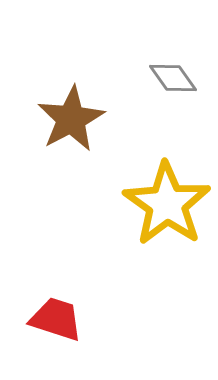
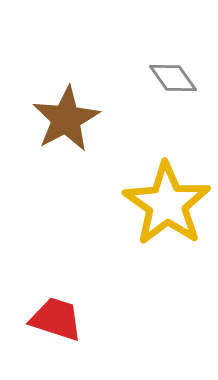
brown star: moved 5 px left
